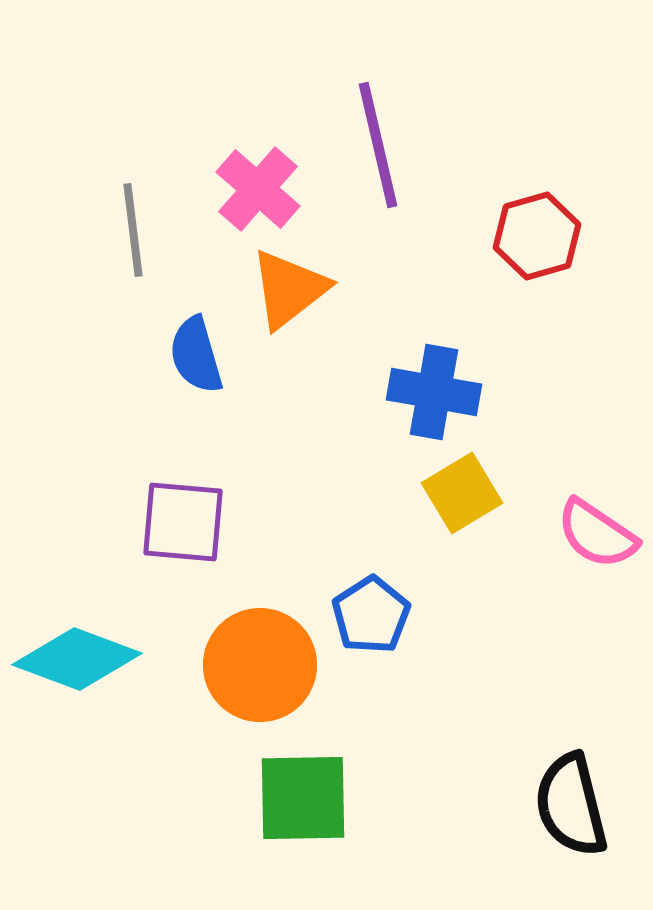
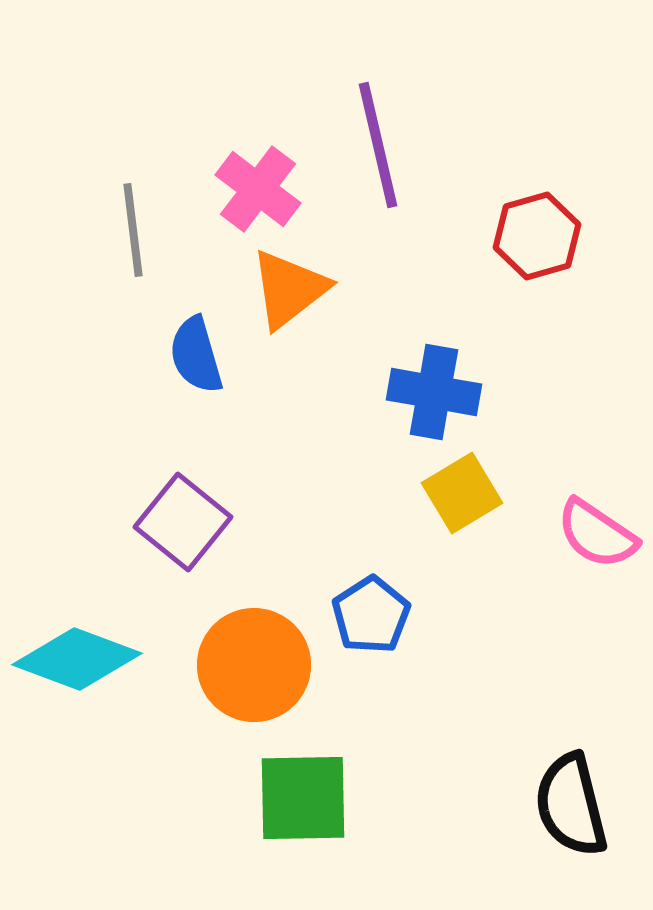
pink cross: rotated 4 degrees counterclockwise
purple square: rotated 34 degrees clockwise
orange circle: moved 6 px left
